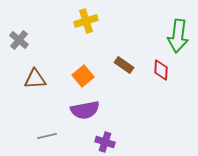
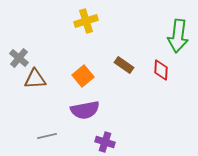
gray cross: moved 18 px down
